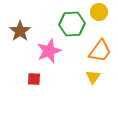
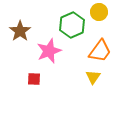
green hexagon: moved 1 px down; rotated 20 degrees counterclockwise
